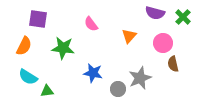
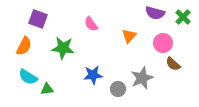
purple square: rotated 12 degrees clockwise
brown semicircle: rotated 35 degrees counterclockwise
blue star: moved 2 px down; rotated 18 degrees counterclockwise
gray star: moved 2 px right
green triangle: moved 2 px up
